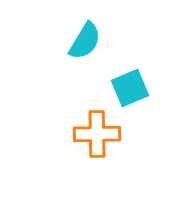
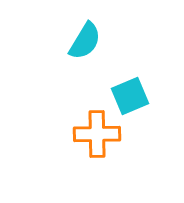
cyan square: moved 8 px down
